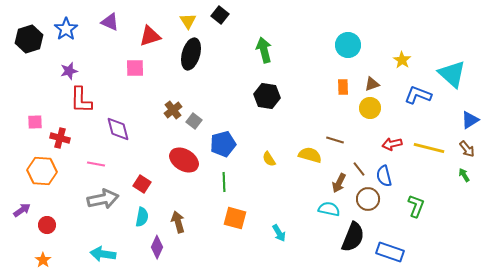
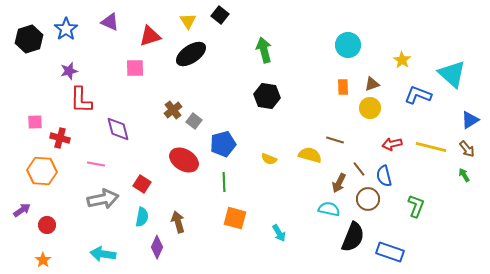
black ellipse at (191, 54): rotated 40 degrees clockwise
yellow line at (429, 148): moved 2 px right, 1 px up
yellow semicircle at (269, 159): rotated 35 degrees counterclockwise
